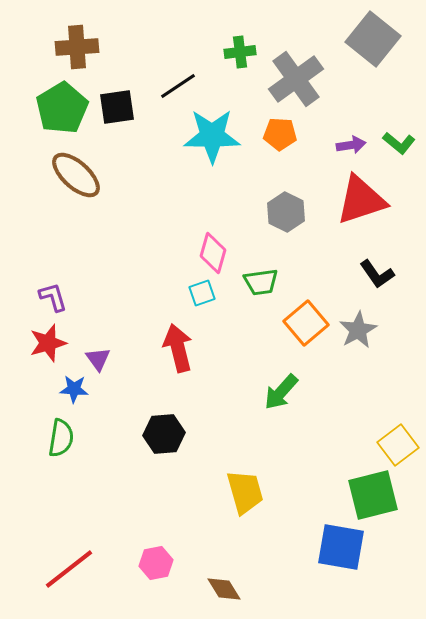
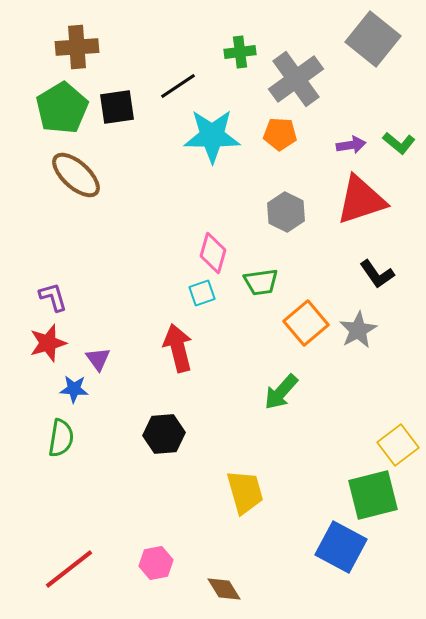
blue square: rotated 18 degrees clockwise
